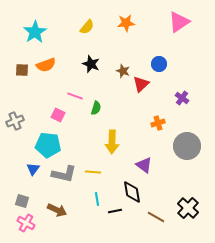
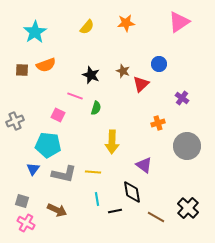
black star: moved 11 px down
